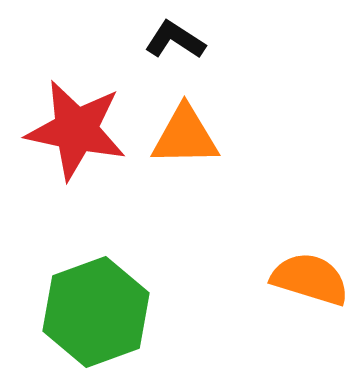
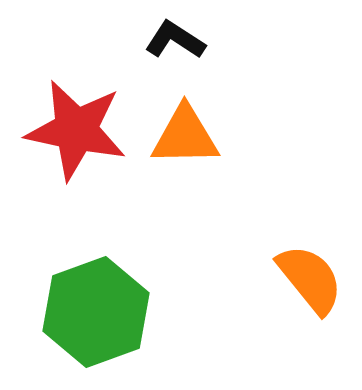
orange semicircle: rotated 34 degrees clockwise
